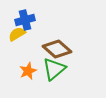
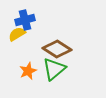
brown diamond: rotated 8 degrees counterclockwise
